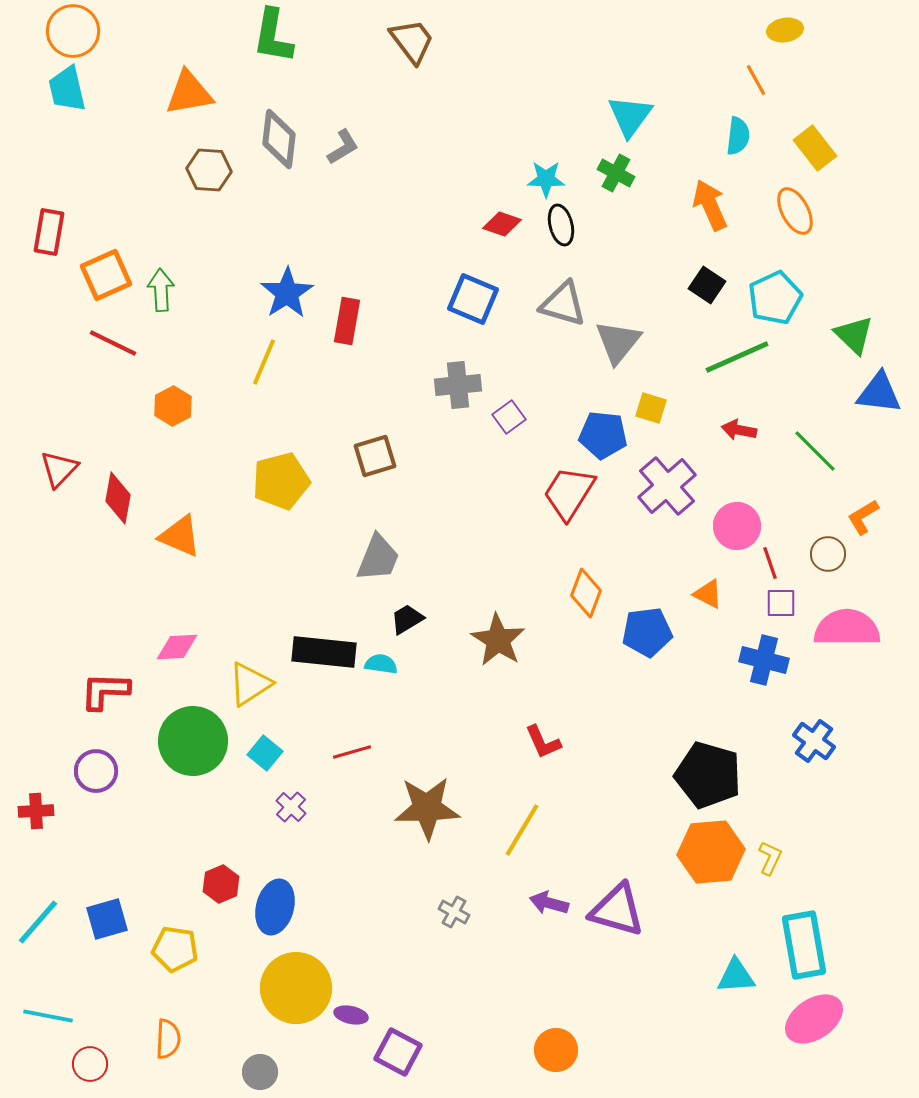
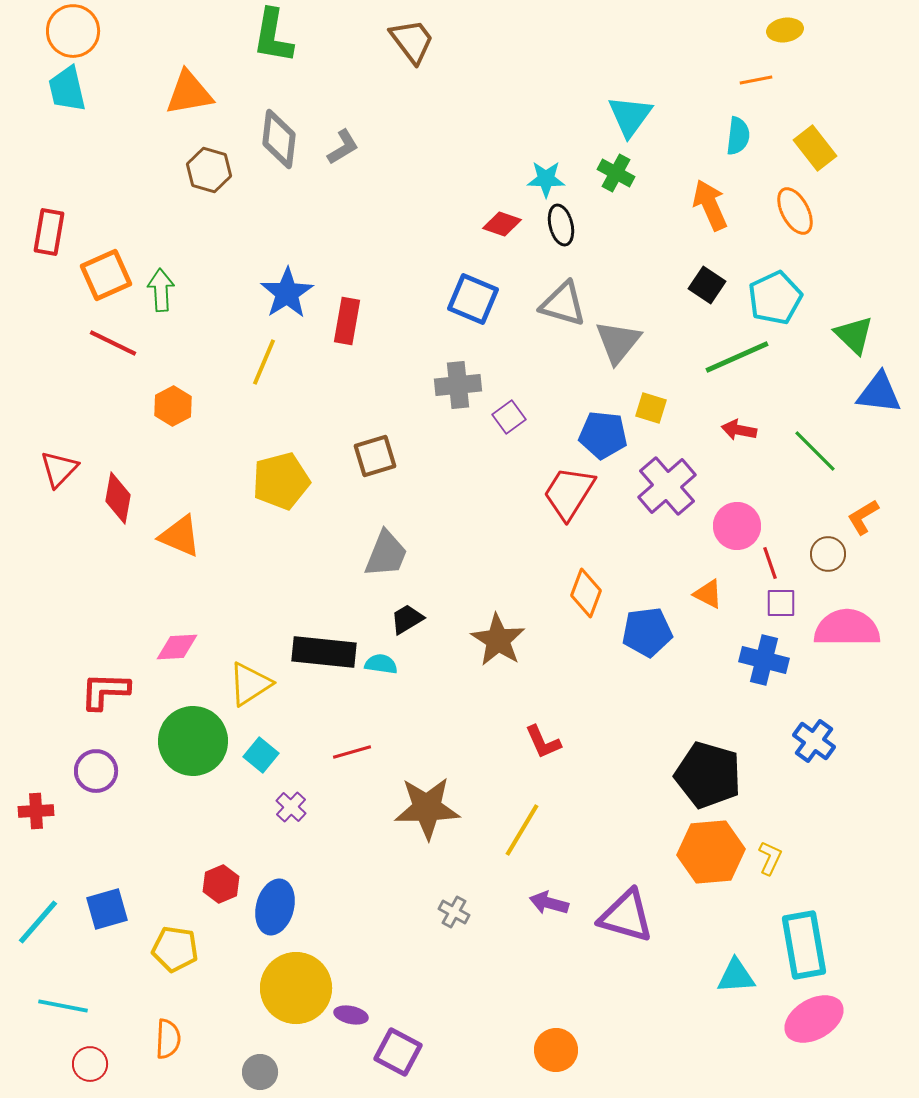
orange line at (756, 80): rotated 72 degrees counterclockwise
brown hexagon at (209, 170): rotated 12 degrees clockwise
gray trapezoid at (378, 558): moved 8 px right, 4 px up
cyan square at (265, 753): moved 4 px left, 2 px down
purple triangle at (617, 910): moved 9 px right, 6 px down
blue square at (107, 919): moved 10 px up
cyan line at (48, 1016): moved 15 px right, 10 px up
pink ellipse at (814, 1019): rotated 4 degrees clockwise
